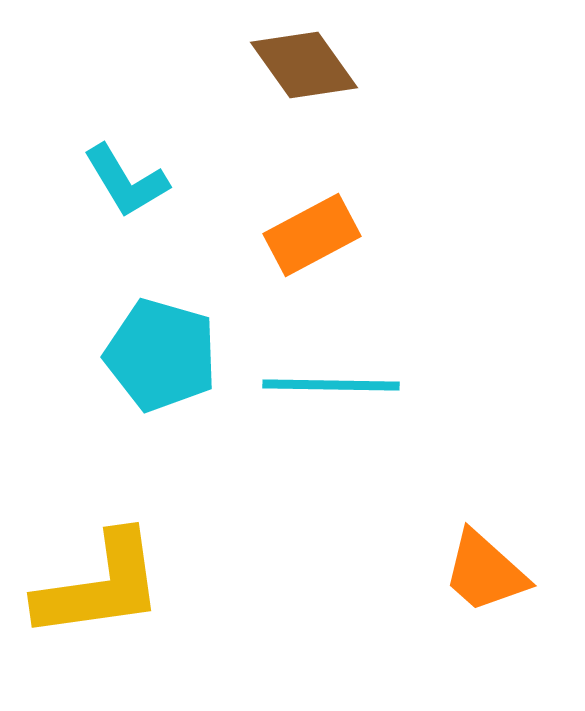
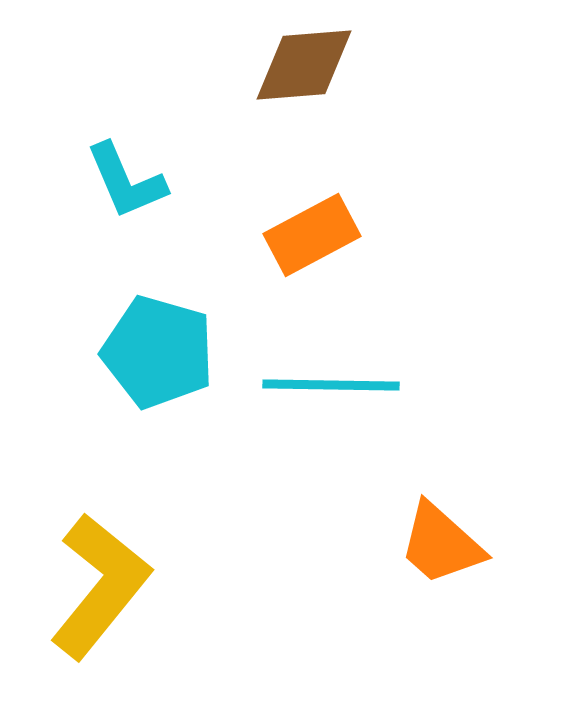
brown diamond: rotated 59 degrees counterclockwise
cyan L-shape: rotated 8 degrees clockwise
cyan pentagon: moved 3 px left, 3 px up
orange trapezoid: moved 44 px left, 28 px up
yellow L-shape: rotated 43 degrees counterclockwise
